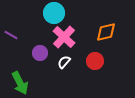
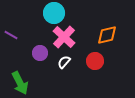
orange diamond: moved 1 px right, 3 px down
